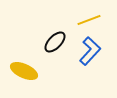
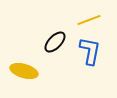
blue L-shape: rotated 32 degrees counterclockwise
yellow ellipse: rotated 8 degrees counterclockwise
